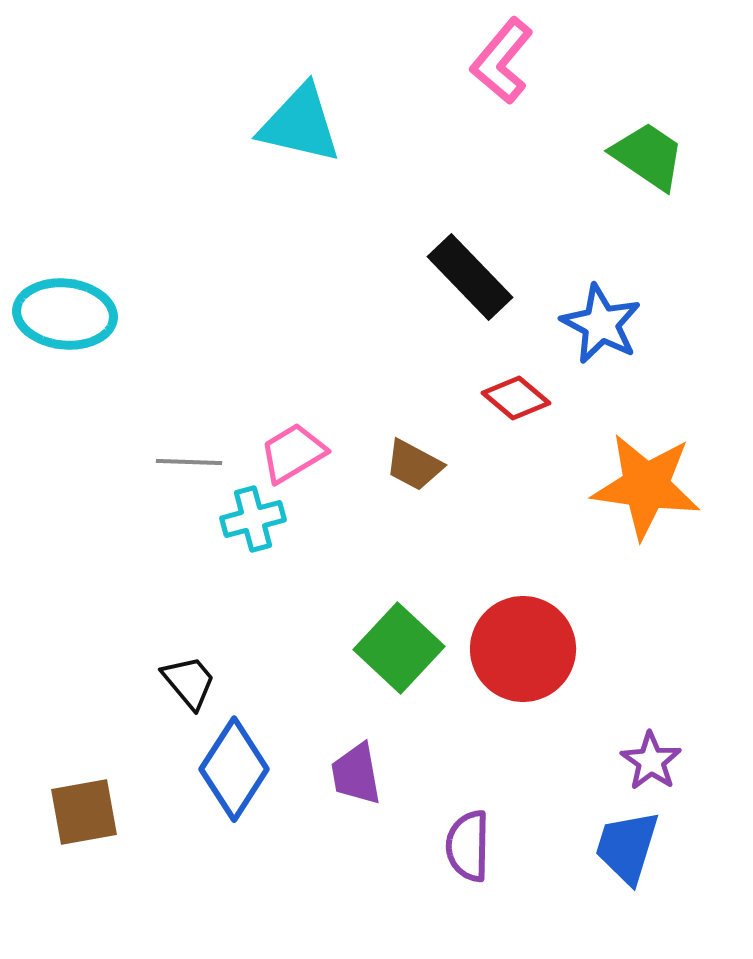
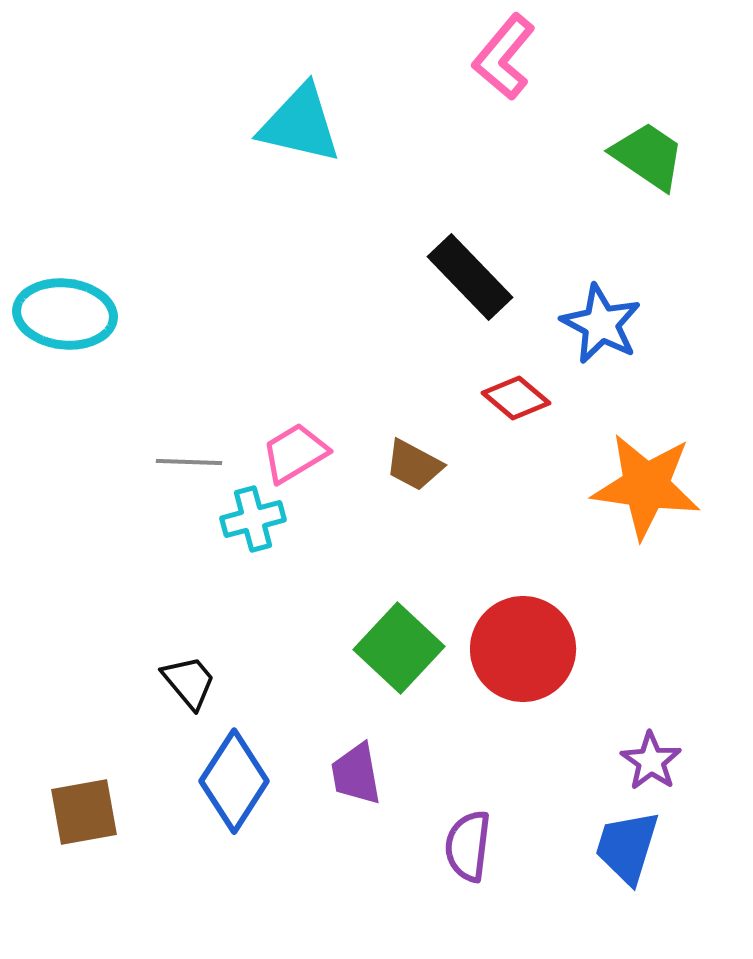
pink L-shape: moved 2 px right, 4 px up
pink trapezoid: moved 2 px right
blue diamond: moved 12 px down
purple semicircle: rotated 6 degrees clockwise
